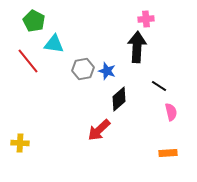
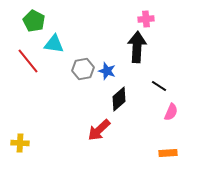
pink semicircle: rotated 36 degrees clockwise
